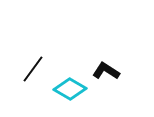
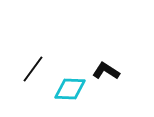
cyan diamond: rotated 28 degrees counterclockwise
